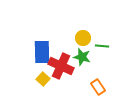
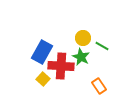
green line: rotated 24 degrees clockwise
blue rectangle: rotated 30 degrees clockwise
green star: moved 1 px left; rotated 12 degrees clockwise
red cross: rotated 20 degrees counterclockwise
orange rectangle: moved 1 px right, 1 px up
